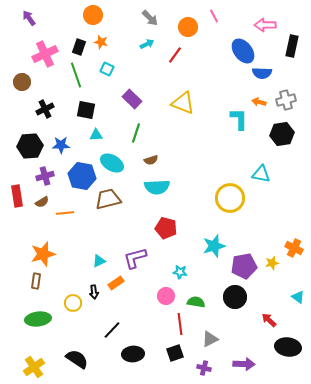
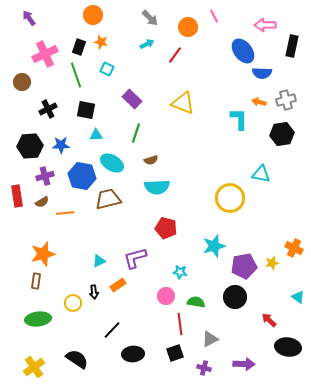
black cross at (45, 109): moved 3 px right
orange rectangle at (116, 283): moved 2 px right, 2 px down
